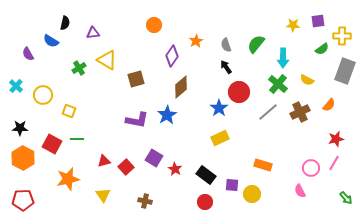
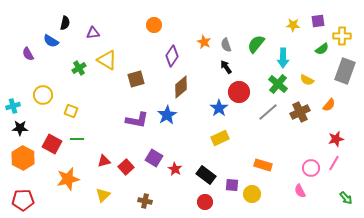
orange star at (196, 41): moved 8 px right, 1 px down; rotated 16 degrees counterclockwise
cyan cross at (16, 86): moved 3 px left, 20 px down; rotated 32 degrees clockwise
yellow square at (69, 111): moved 2 px right
yellow triangle at (103, 195): rotated 21 degrees clockwise
